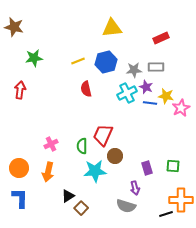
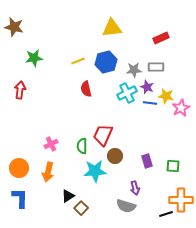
purple star: moved 1 px right
purple rectangle: moved 7 px up
